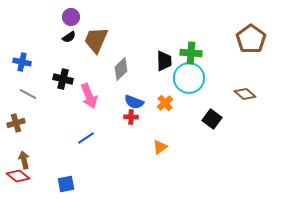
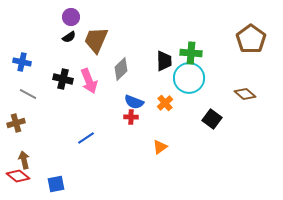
pink arrow: moved 15 px up
blue square: moved 10 px left
